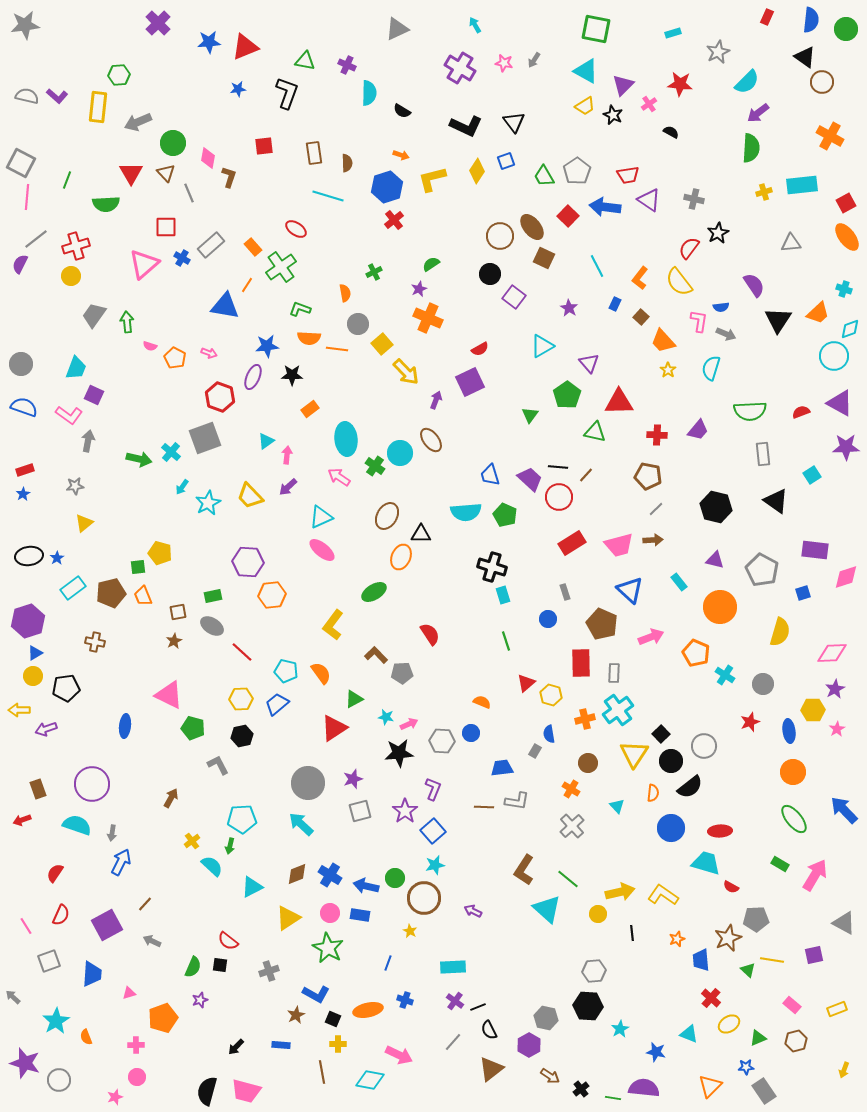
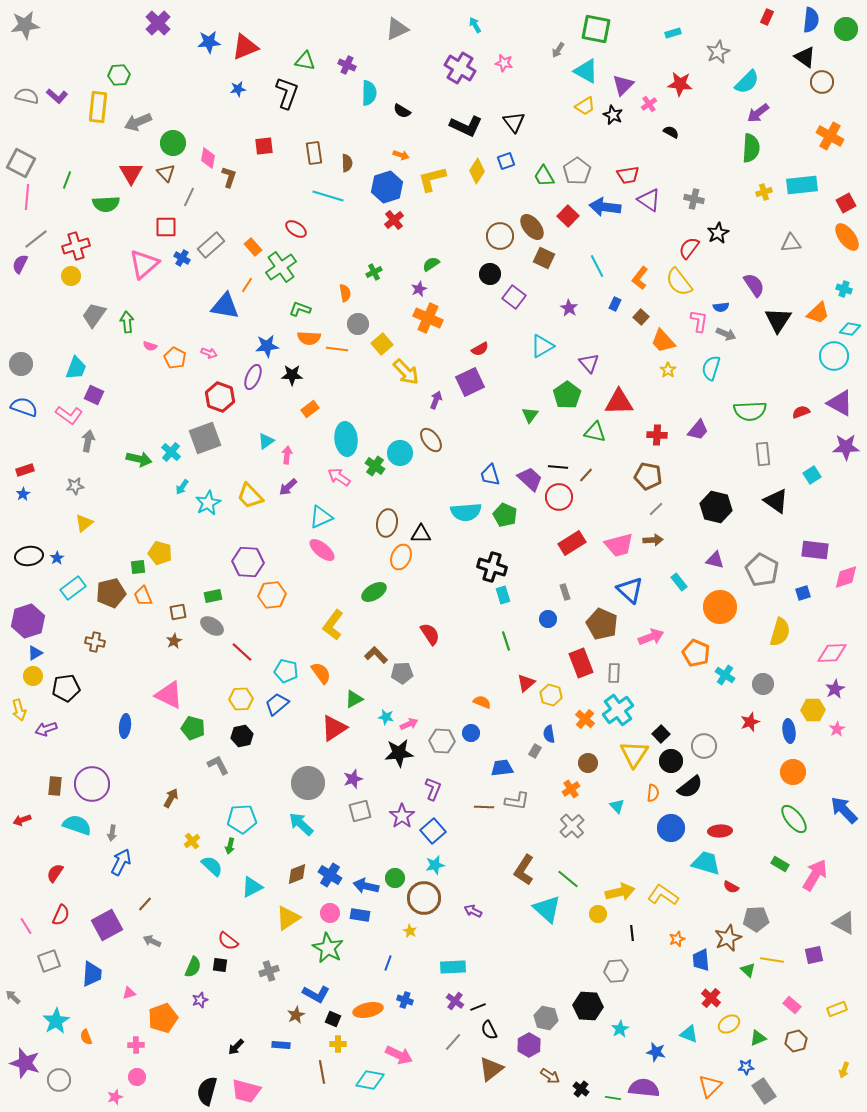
gray arrow at (534, 60): moved 24 px right, 10 px up
gray line at (189, 193): moved 4 px down; rotated 48 degrees clockwise
cyan diamond at (850, 329): rotated 30 degrees clockwise
brown ellipse at (387, 516): moved 7 px down; rotated 20 degrees counterclockwise
red rectangle at (581, 663): rotated 20 degrees counterclockwise
yellow arrow at (19, 710): rotated 105 degrees counterclockwise
orange cross at (585, 719): rotated 36 degrees counterclockwise
brown rectangle at (38, 789): moved 17 px right, 3 px up; rotated 24 degrees clockwise
orange cross at (571, 789): rotated 24 degrees clockwise
purple star at (405, 811): moved 3 px left, 5 px down
gray hexagon at (594, 971): moved 22 px right
black cross at (581, 1089): rotated 14 degrees counterclockwise
